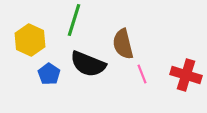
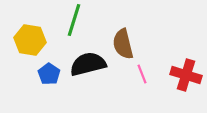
yellow hexagon: rotated 16 degrees counterclockwise
black semicircle: rotated 144 degrees clockwise
